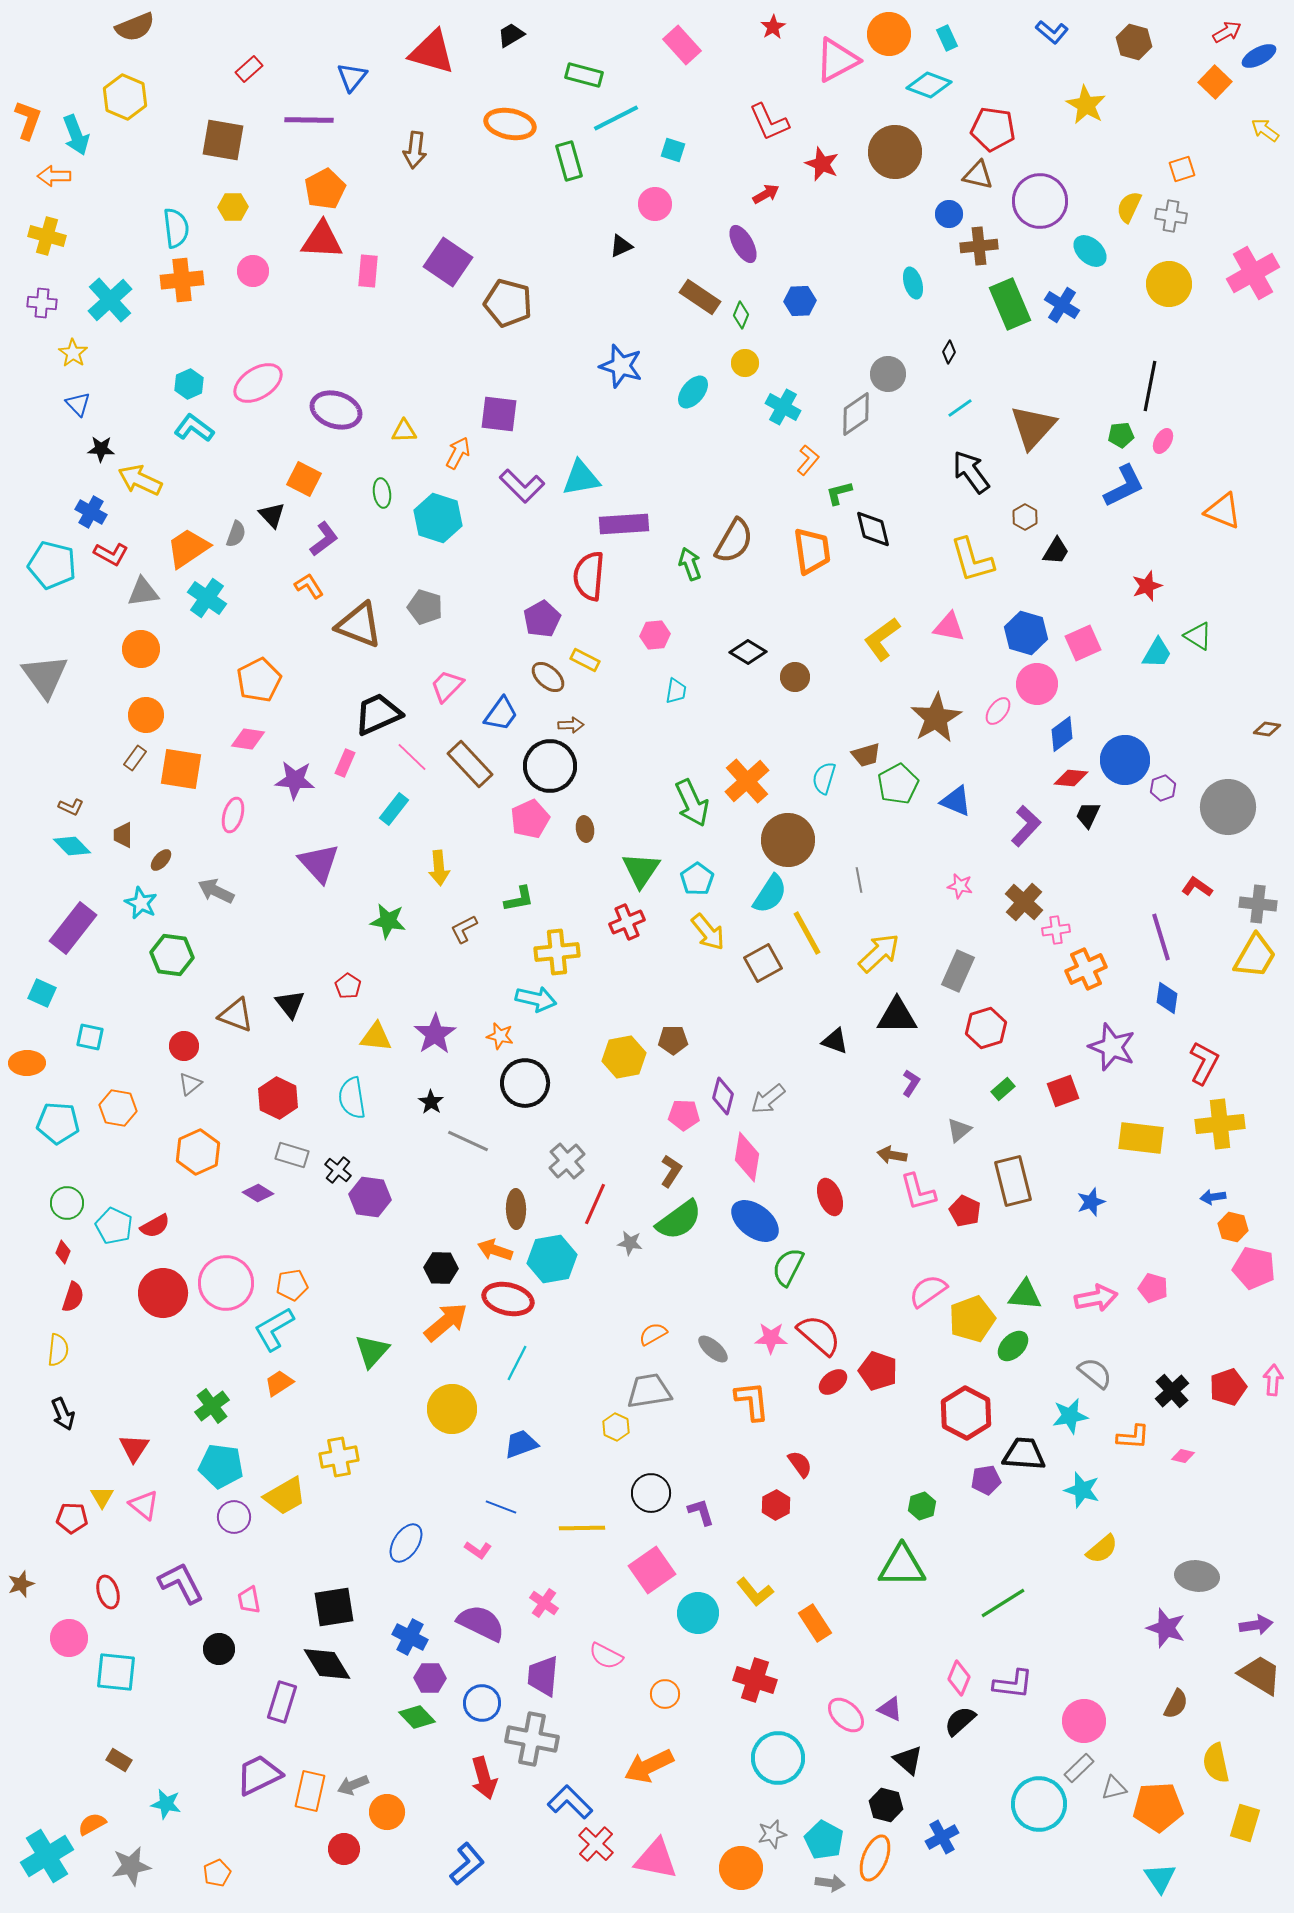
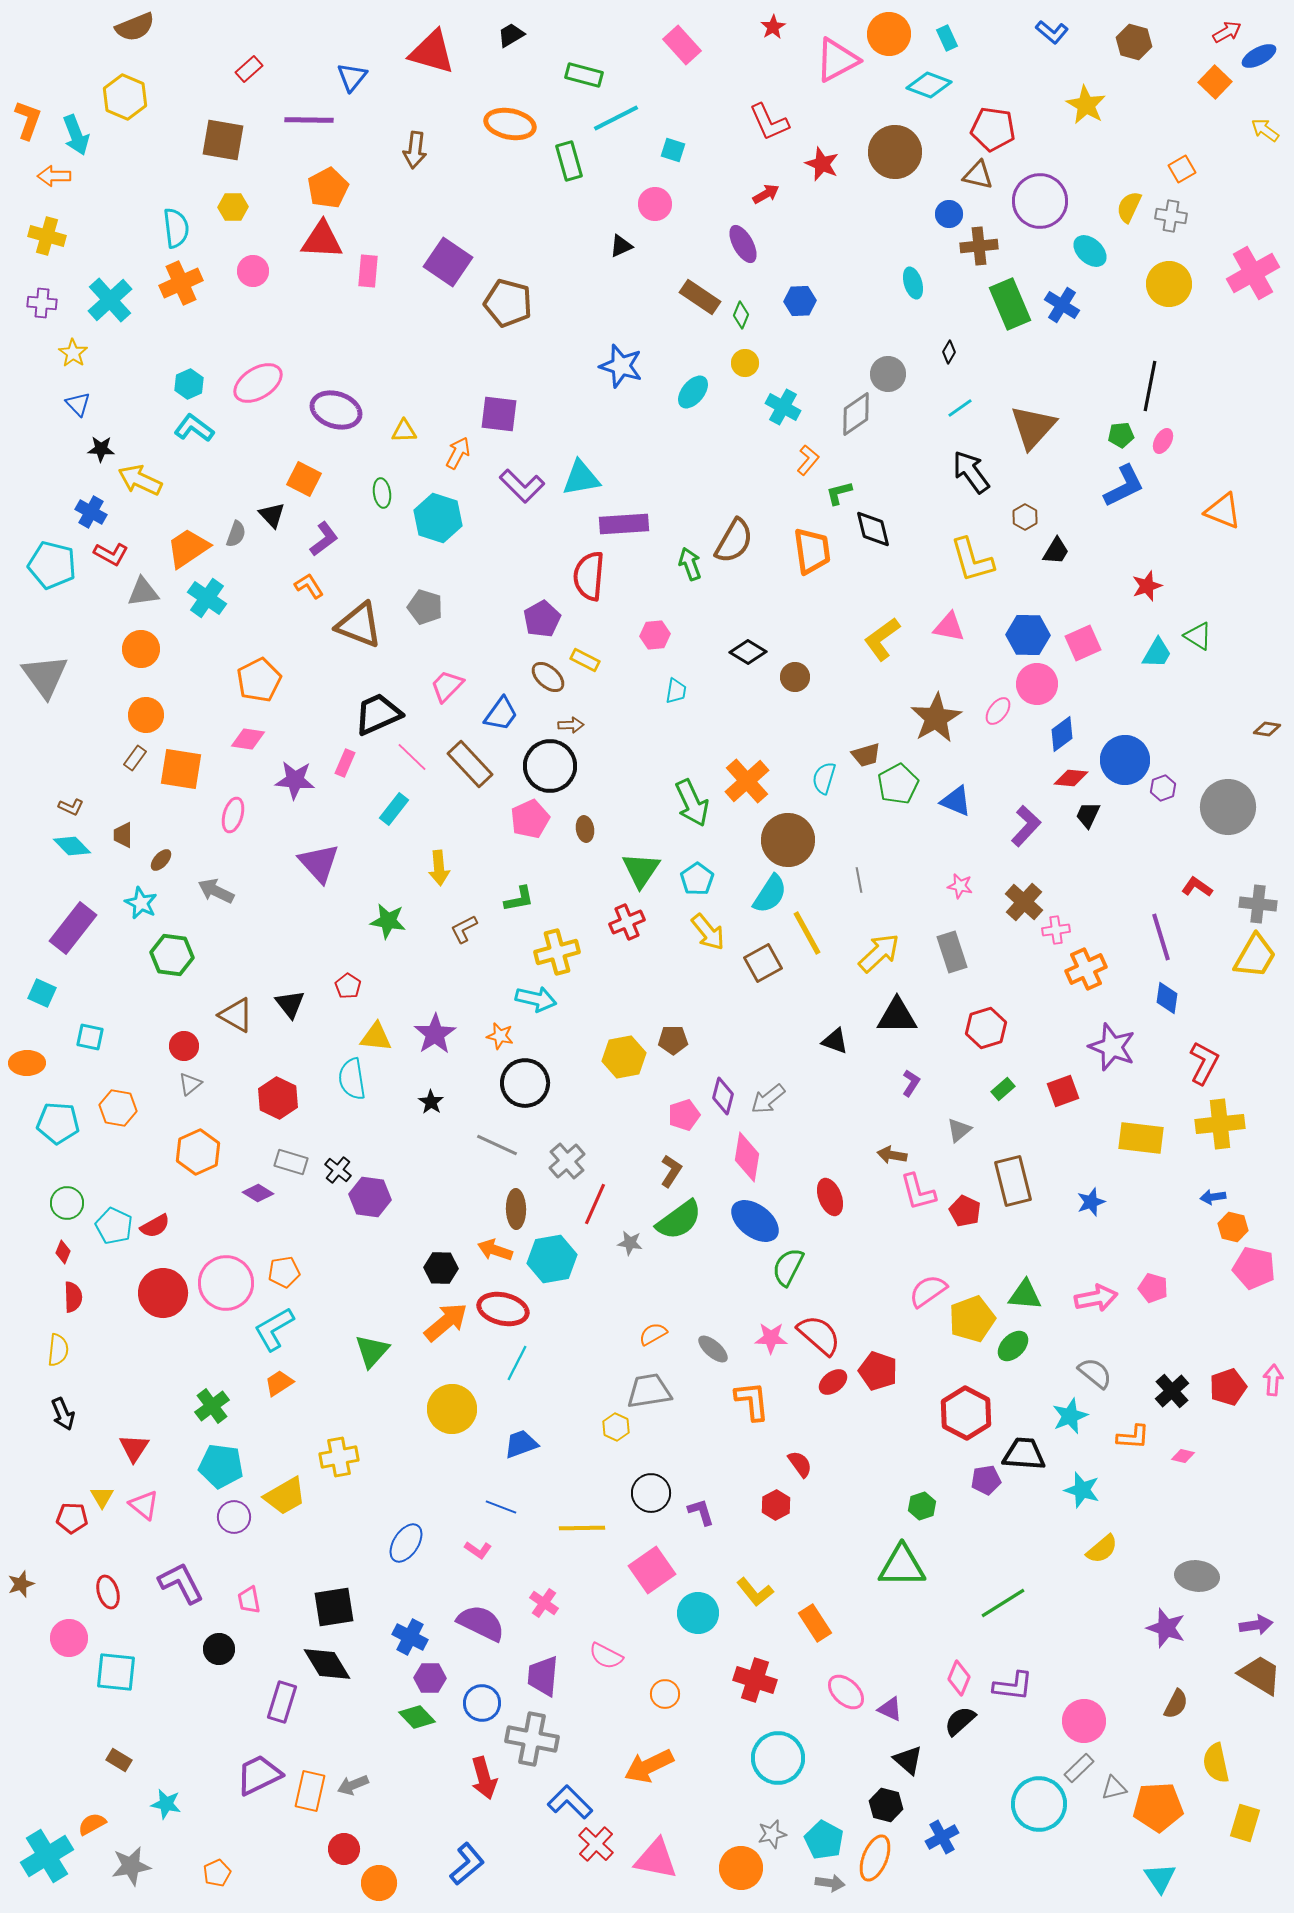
orange square at (1182, 169): rotated 12 degrees counterclockwise
orange pentagon at (325, 189): moved 3 px right, 1 px up
orange cross at (182, 280): moved 1 px left, 3 px down; rotated 18 degrees counterclockwise
blue hexagon at (1026, 633): moved 2 px right, 2 px down; rotated 15 degrees counterclockwise
yellow cross at (557, 952): rotated 9 degrees counterclockwise
gray rectangle at (958, 971): moved 6 px left, 19 px up; rotated 42 degrees counterclockwise
brown triangle at (236, 1015): rotated 9 degrees clockwise
cyan semicircle at (352, 1098): moved 19 px up
pink pentagon at (684, 1115): rotated 20 degrees counterclockwise
gray line at (468, 1141): moved 29 px right, 4 px down
gray rectangle at (292, 1155): moved 1 px left, 7 px down
orange pentagon at (292, 1285): moved 8 px left, 13 px up
red semicircle at (73, 1297): rotated 20 degrees counterclockwise
red ellipse at (508, 1299): moved 5 px left, 10 px down
cyan star at (1070, 1416): rotated 12 degrees counterclockwise
purple L-shape at (1013, 1684): moved 2 px down
pink ellipse at (846, 1715): moved 23 px up
orange circle at (387, 1812): moved 8 px left, 71 px down
